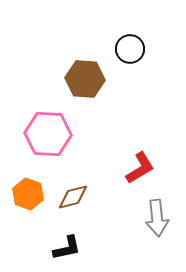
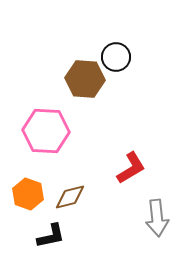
black circle: moved 14 px left, 8 px down
pink hexagon: moved 2 px left, 3 px up
red L-shape: moved 9 px left
brown diamond: moved 3 px left
black L-shape: moved 16 px left, 12 px up
